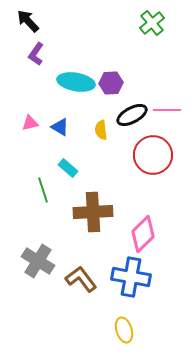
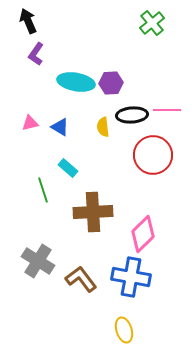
black arrow: rotated 20 degrees clockwise
black ellipse: rotated 24 degrees clockwise
yellow semicircle: moved 2 px right, 3 px up
